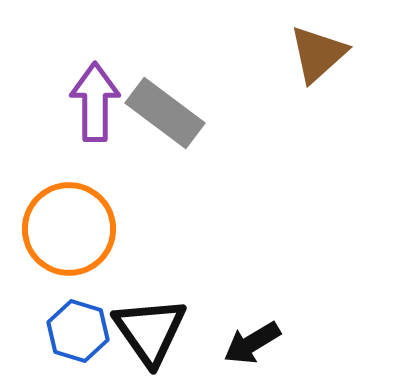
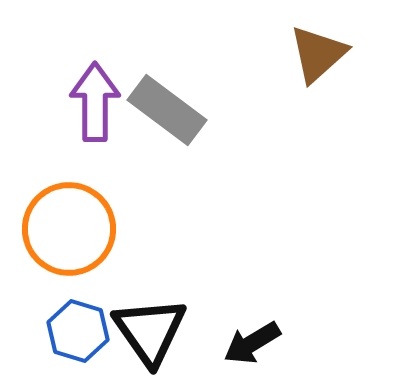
gray rectangle: moved 2 px right, 3 px up
